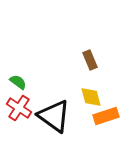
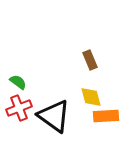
red cross: rotated 35 degrees clockwise
orange rectangle: rotated 15 degrees clockwise
